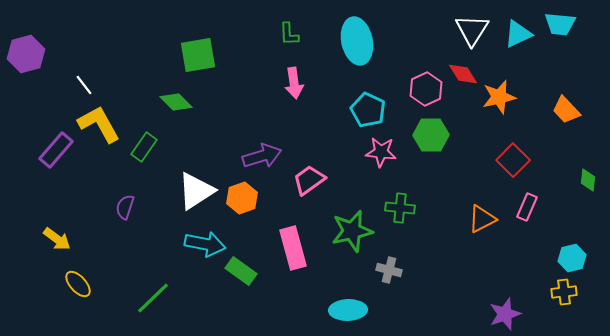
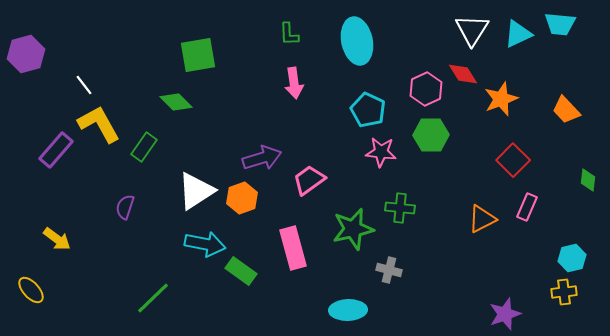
orange star at (499, 97): moved 2 px right, 2 px down; rotated 8 degrees counterclockwise
purple arrow at (262, 156): moved 2 px down
green star at (352, 231): moved 1 px right, 2 px up
yellow ellipse at (78, 284): moved 47 px left, 6 px down
